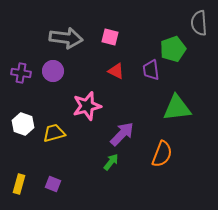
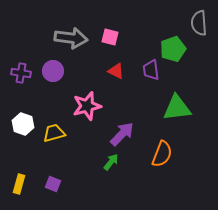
gray arrow: moved 5 px right
